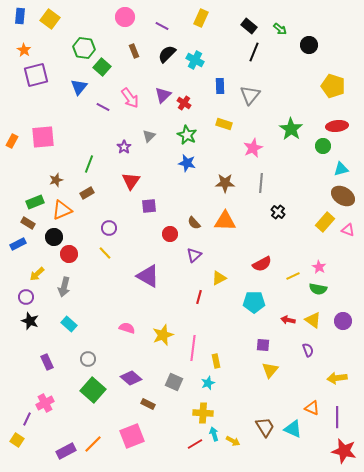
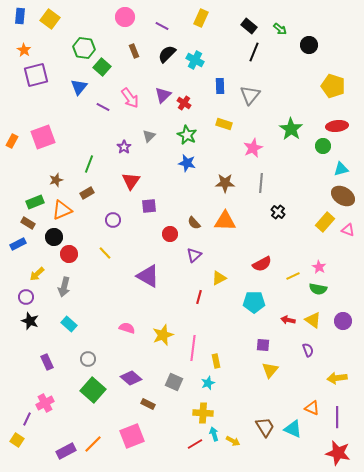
pink square at (43, 137): rotated 15 degrees counterclockwise
purple circle at (109, 228): moved 4 px right, 8 px up
red star at (344, 451): moved 6 px left, 2 px down
